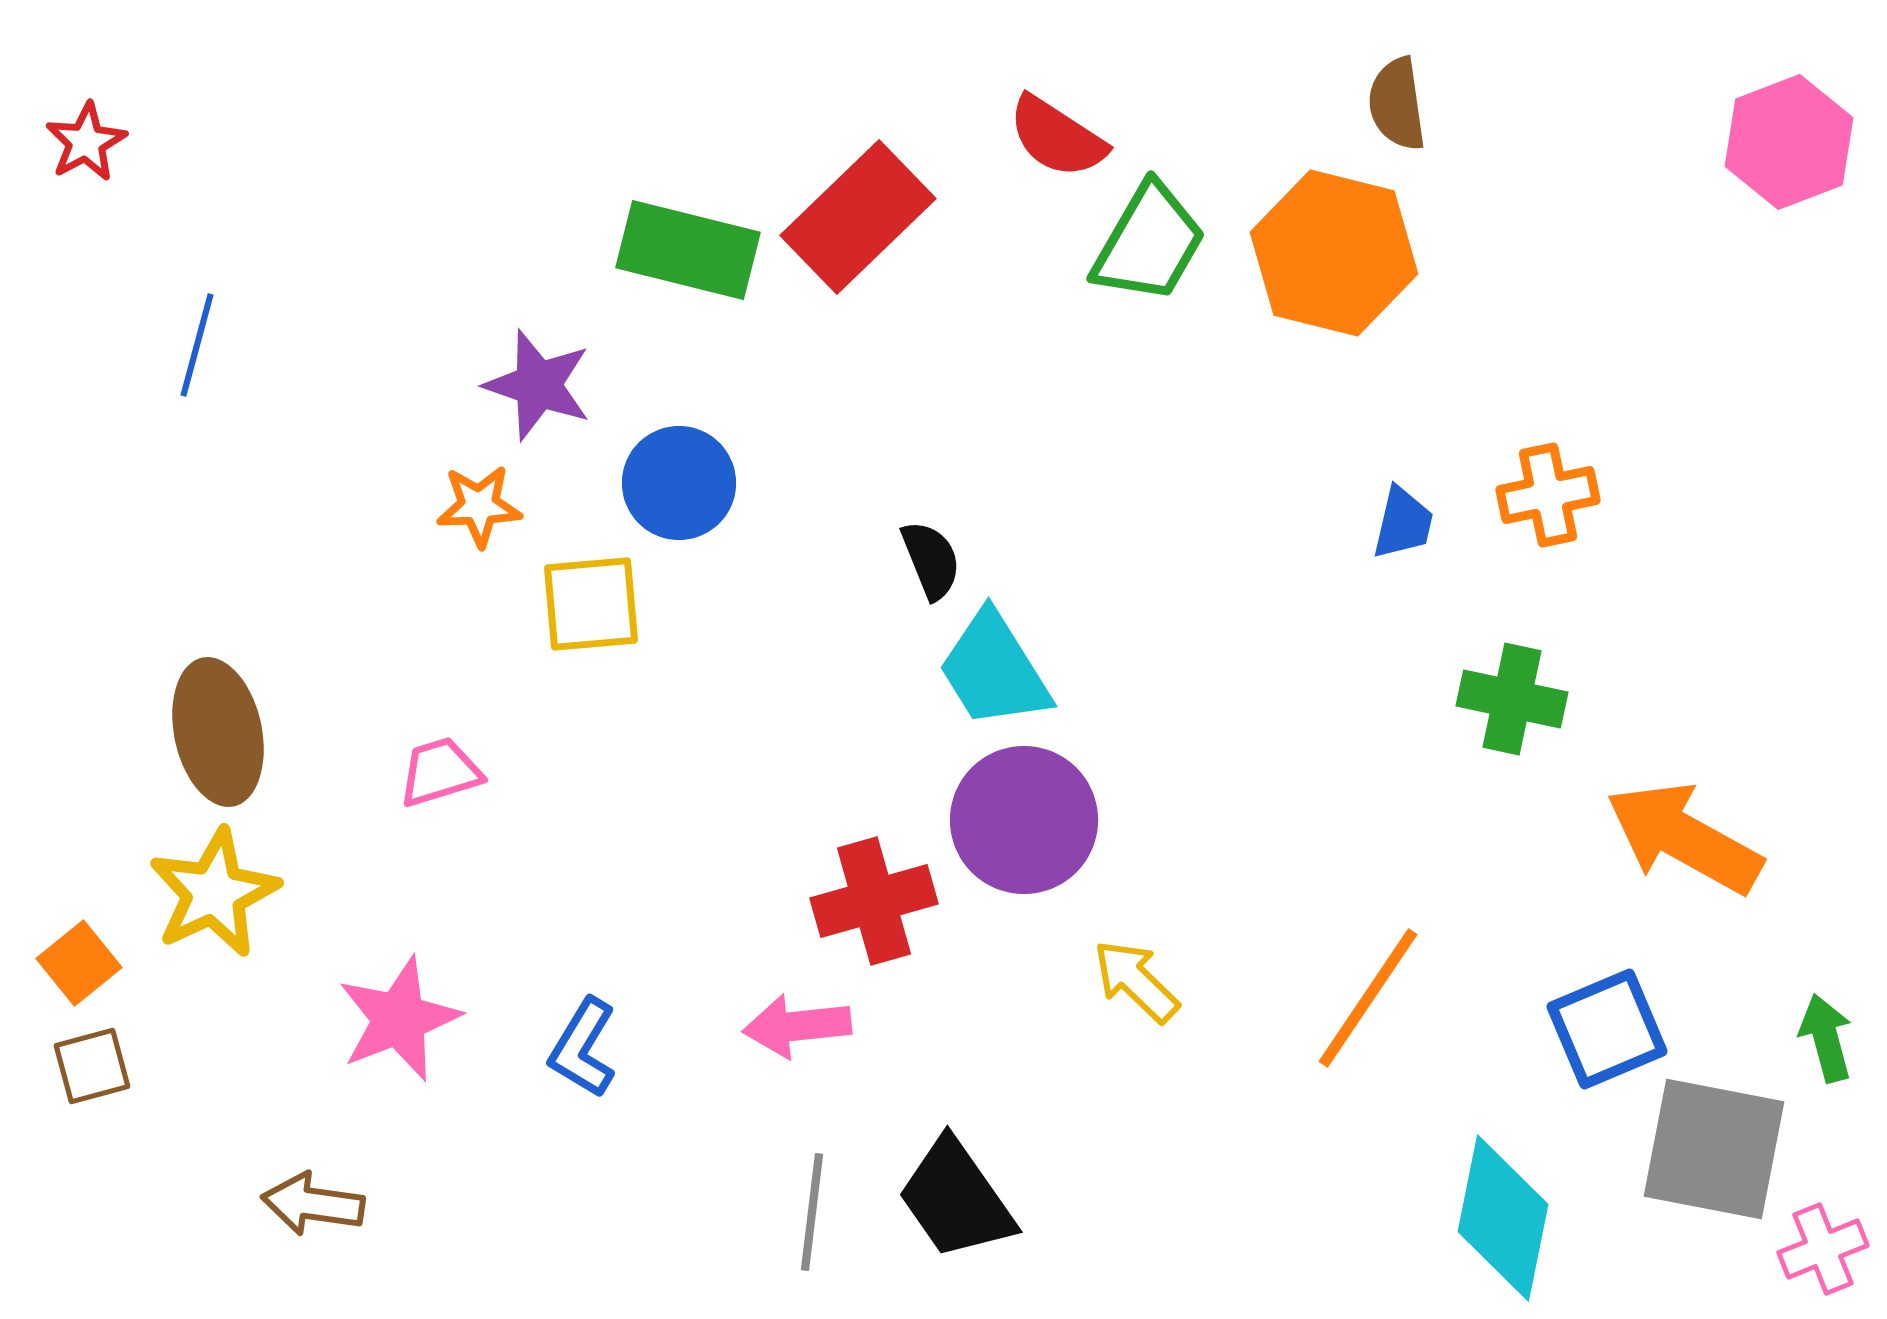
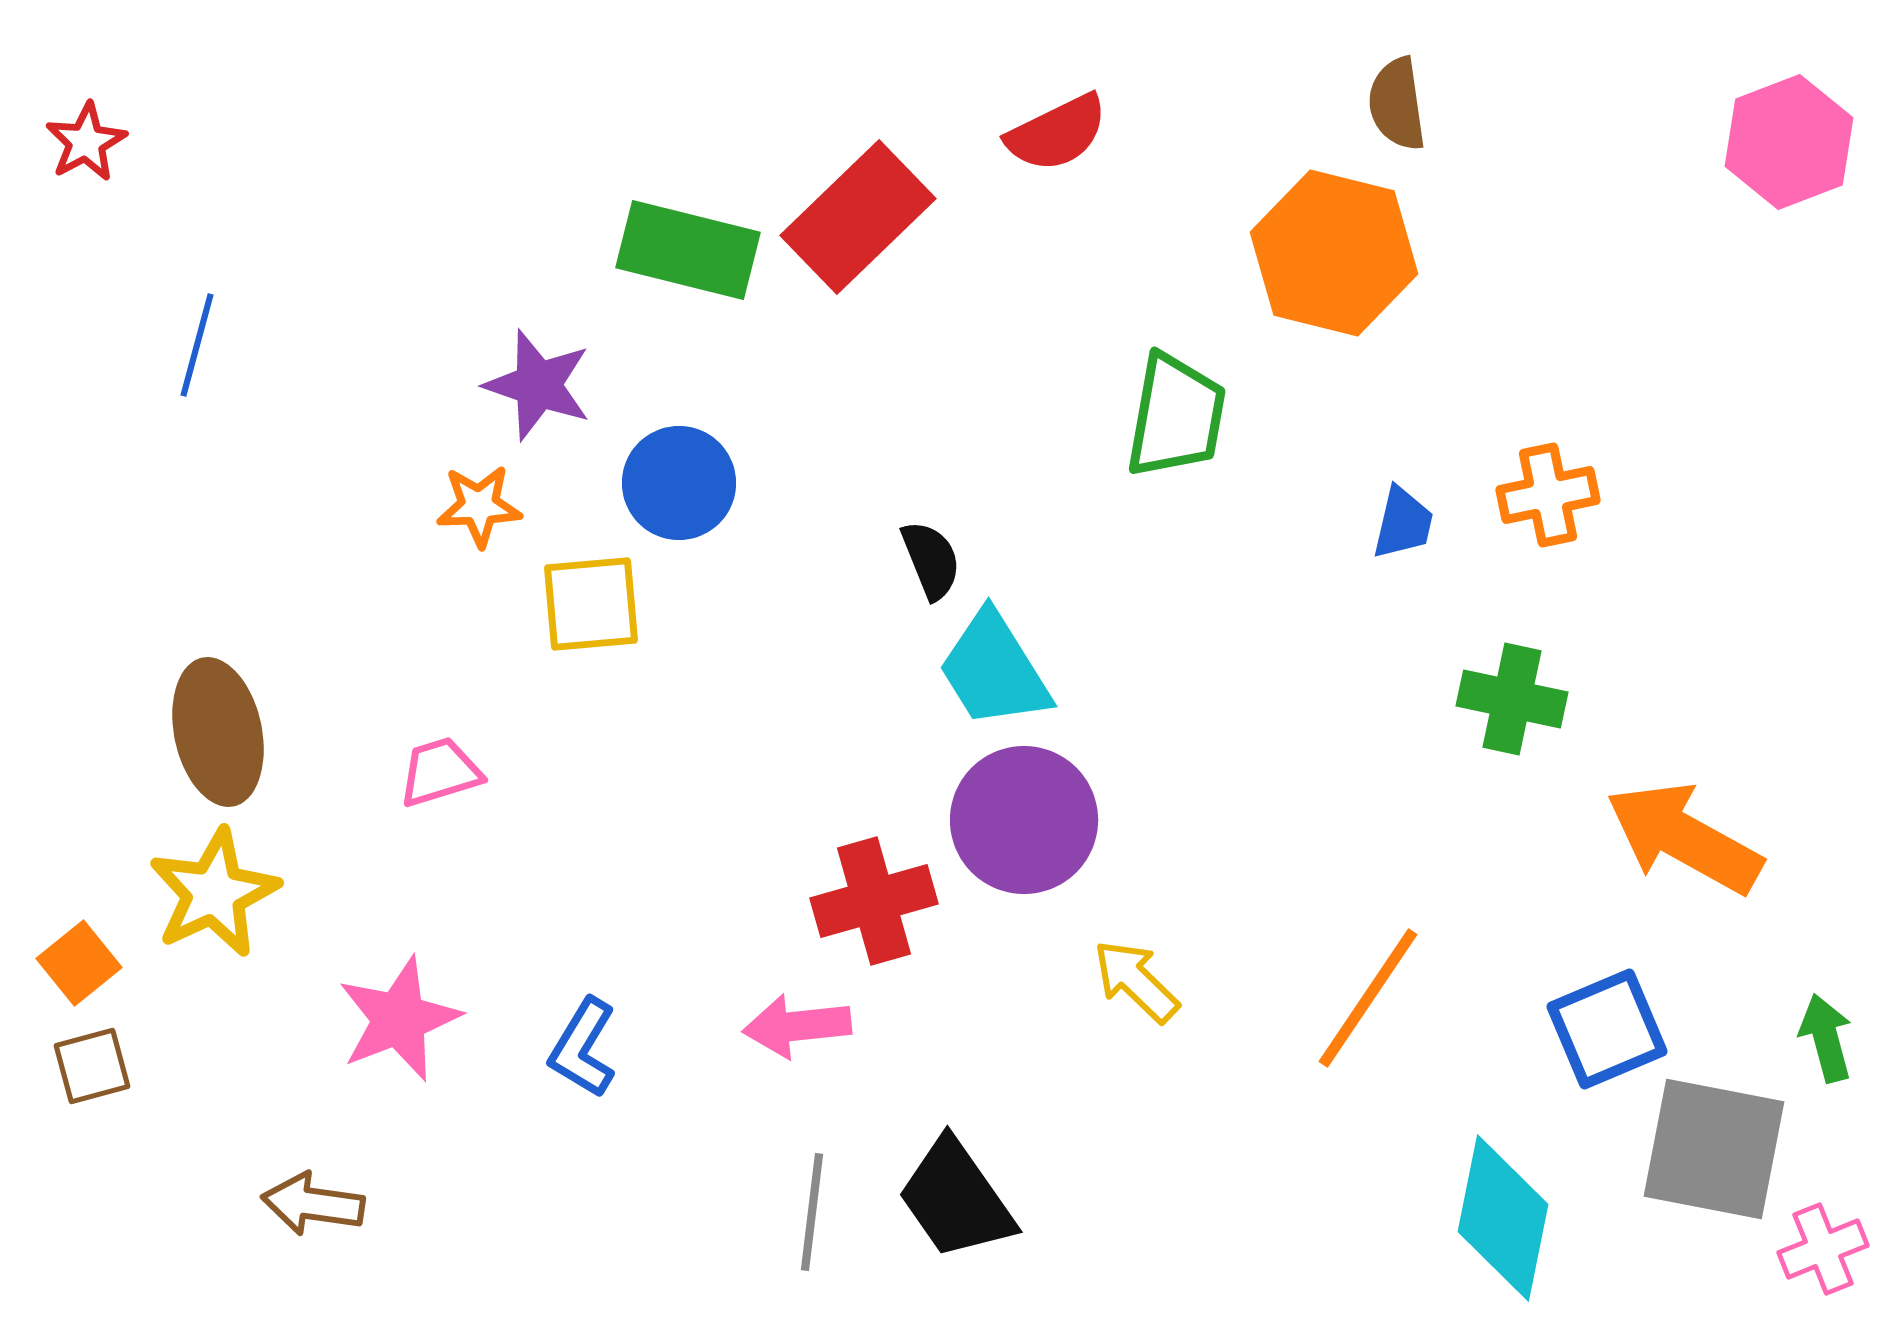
red semicircle: moved 4 px up; rotated 59 degrees counterclockwise
green trapezoid: moved 27 px right, 173 px down; rotated 20 degrees counterclockwise
